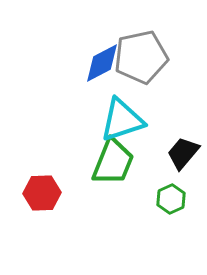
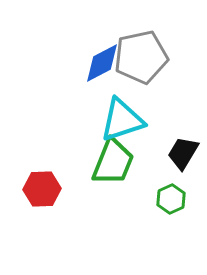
black trapezoid: rotated 9 degrees counterclockwise
red hexagon: moved 4 px up
